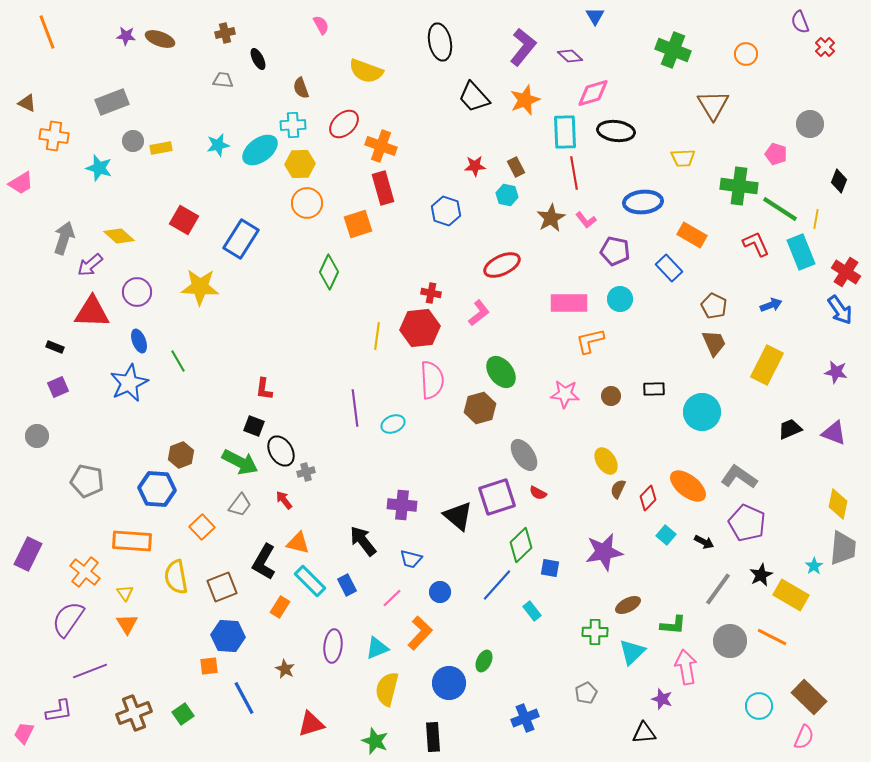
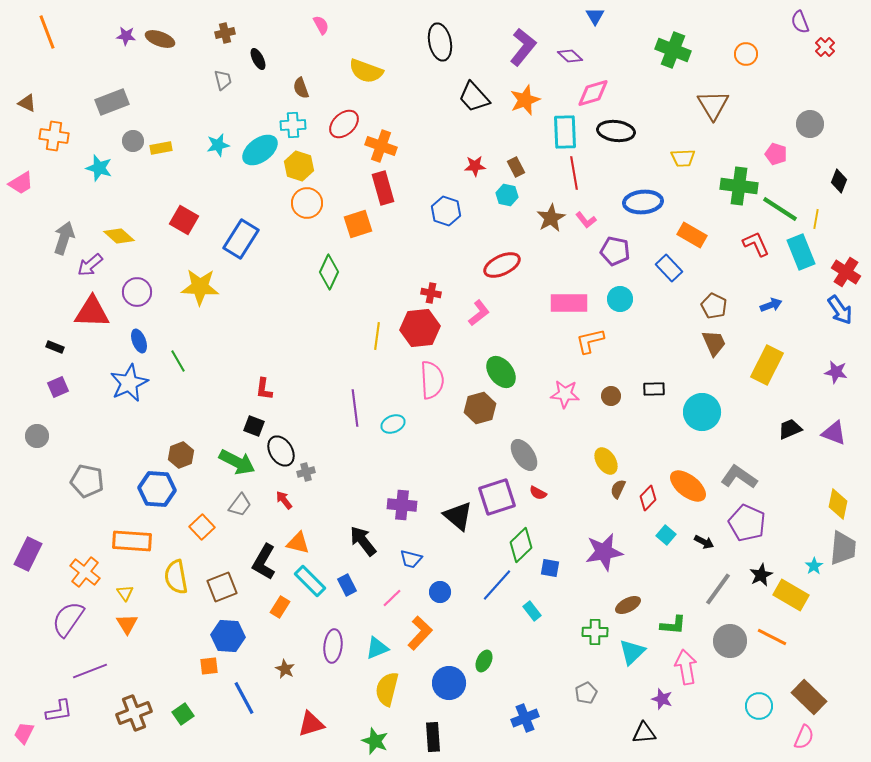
gray trapezoid at (223, 80): rotated 70 degrees clockwise
yellow hexagon at (300, 164): moved 1 px left, 2 px down; rotated 20 degrees clockwise
green arrow at (240, 462): moved 3 px left
